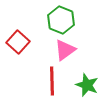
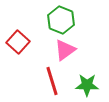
red line: rotated 16 degrees counterclockwise
green star: rotated 20 degrees counterclockwise
